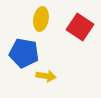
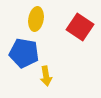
yellow ellipse: moved 5 px left
yellow arrow: rotated 72 degrees clockwise
